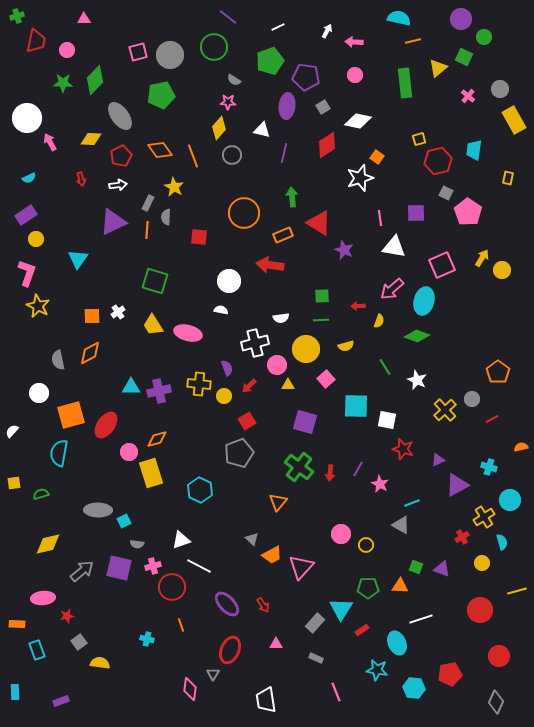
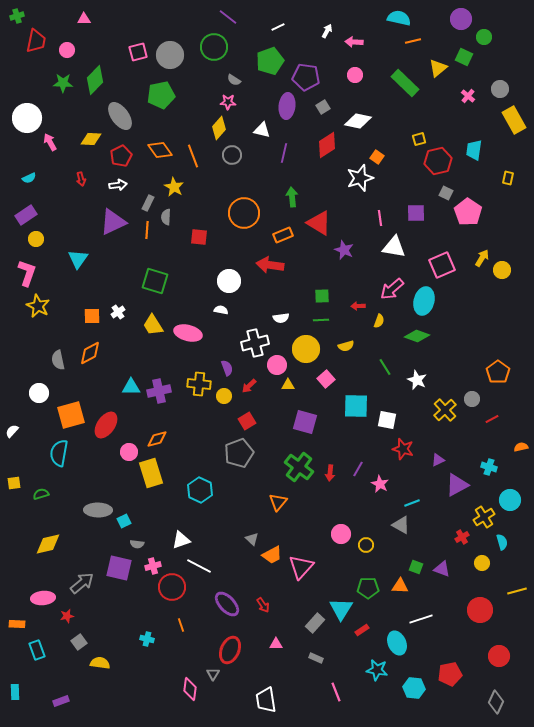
green rectangle at (405, 83): rotated 40 degrees counterclockwise
gray arrow at (82, 571): moved 12 px down
